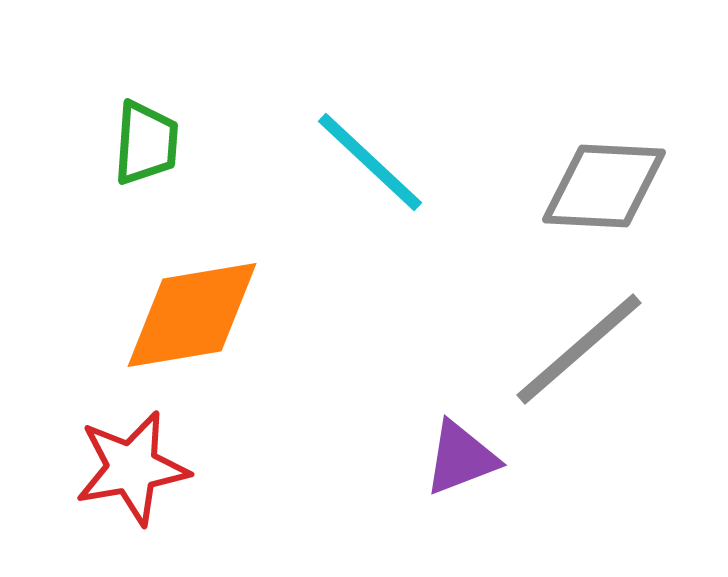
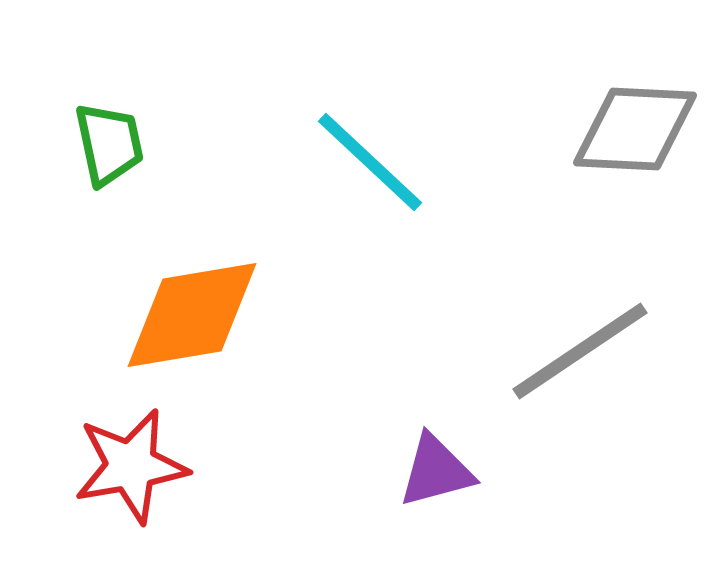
green trapezoid: moved 37 px left, 1 px down; rotated 16 degrees counterclockwise
gray diamond: moved 31 px right, 57 px up
gray line: moved 1 px right, 2 px down; rotated 7 degrees clockwise
purple triangle: moved 25 px left, 13 px down; rotated 6 degrees clockwise
red star: moved 1 px left, 2 px up
